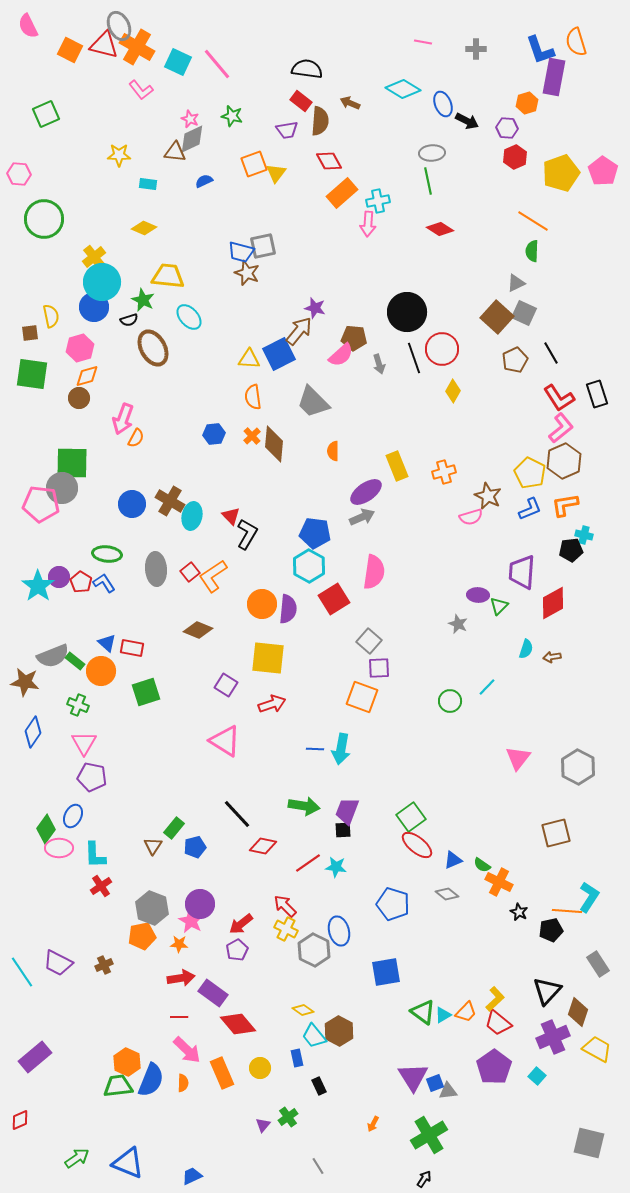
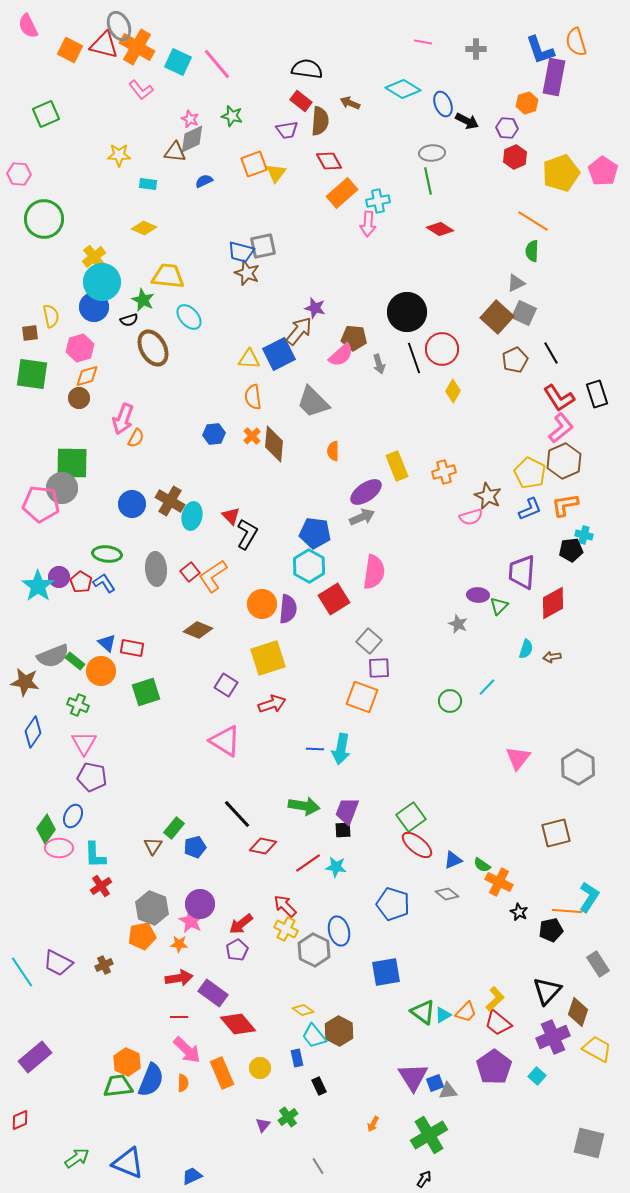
yellow square at (268, 658): rotated 24 degrees counterclockwise
red arrow at (181, 978): moved 2 px left
